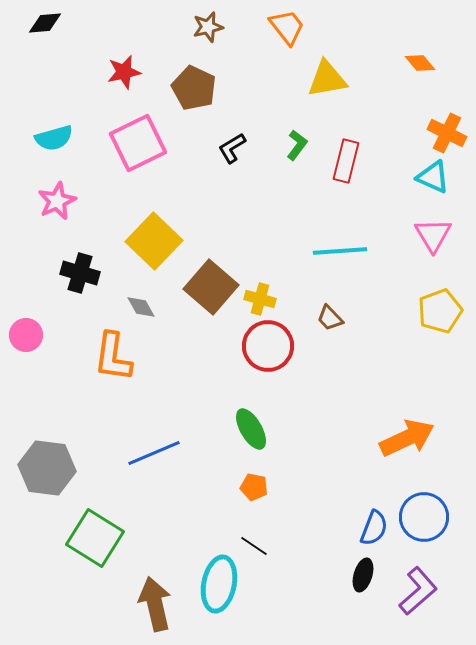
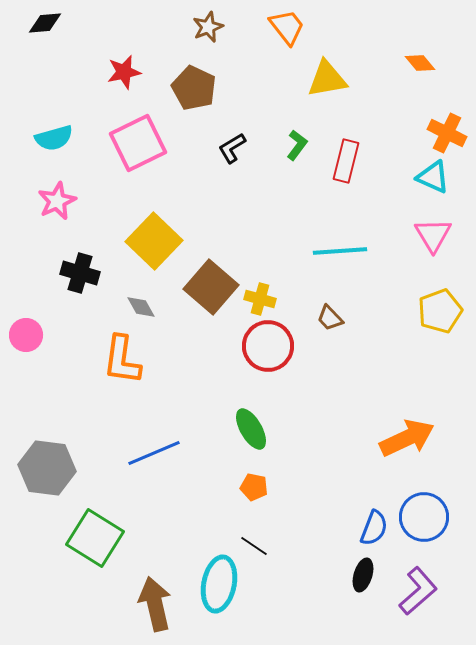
brown star: rotated 8 degrees counterclockwise
orange L-shape: moved 9 px right, 3 px down
